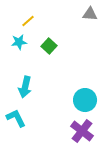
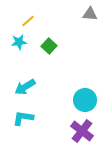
cyan arrow: rotated 45 degrees clockwise
cyan L-shape: moved 7 px right; rotated 55 degrees counterclockwise
